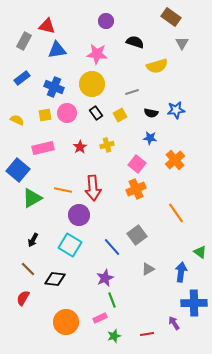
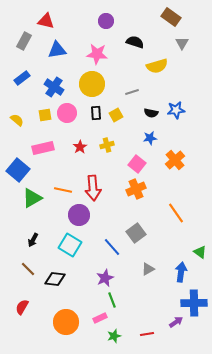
red triangle at (47, 26): moved 1 px left, 5 px up
blue cross at (54, 87): rotated 12 degrees clockwise
black rectangle at (96, 113): rotated 32 degrees clockwise
yellow square at (120, 115): moved 4 px left
yellow semicircle at (17, 120): rotated 16 degrees clockwise
blue star at (150, 138): rotated 16 degrees counterclockwise
gray square at (137, 235): moved 1 px left, 2 px up
red semicircle at (23, 298): moved 1 px left, 9 px down
purple arrow at (174, 323): moved 2 px right, 1 px up; rotated 88 degrees clockwise
